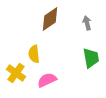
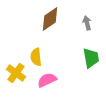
yellow semicircle: moved 2 px right, 3 px down
